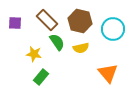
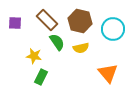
yellow star: moved 2 px down
green rectangle: rotated 14 degrees counterclockwise
